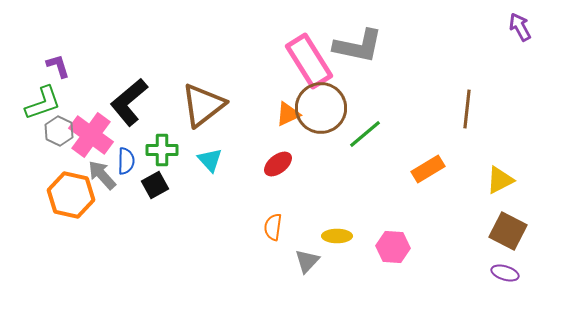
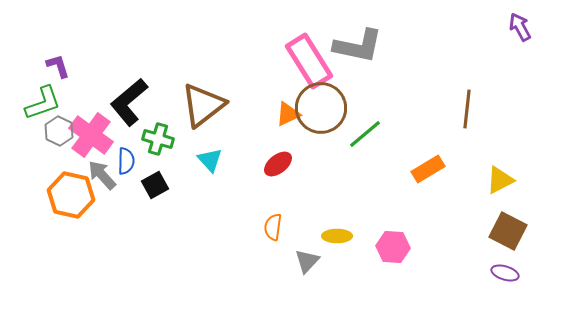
green cross: moved 4 px left, 11 px up; rotated 16 degrees clockwise
